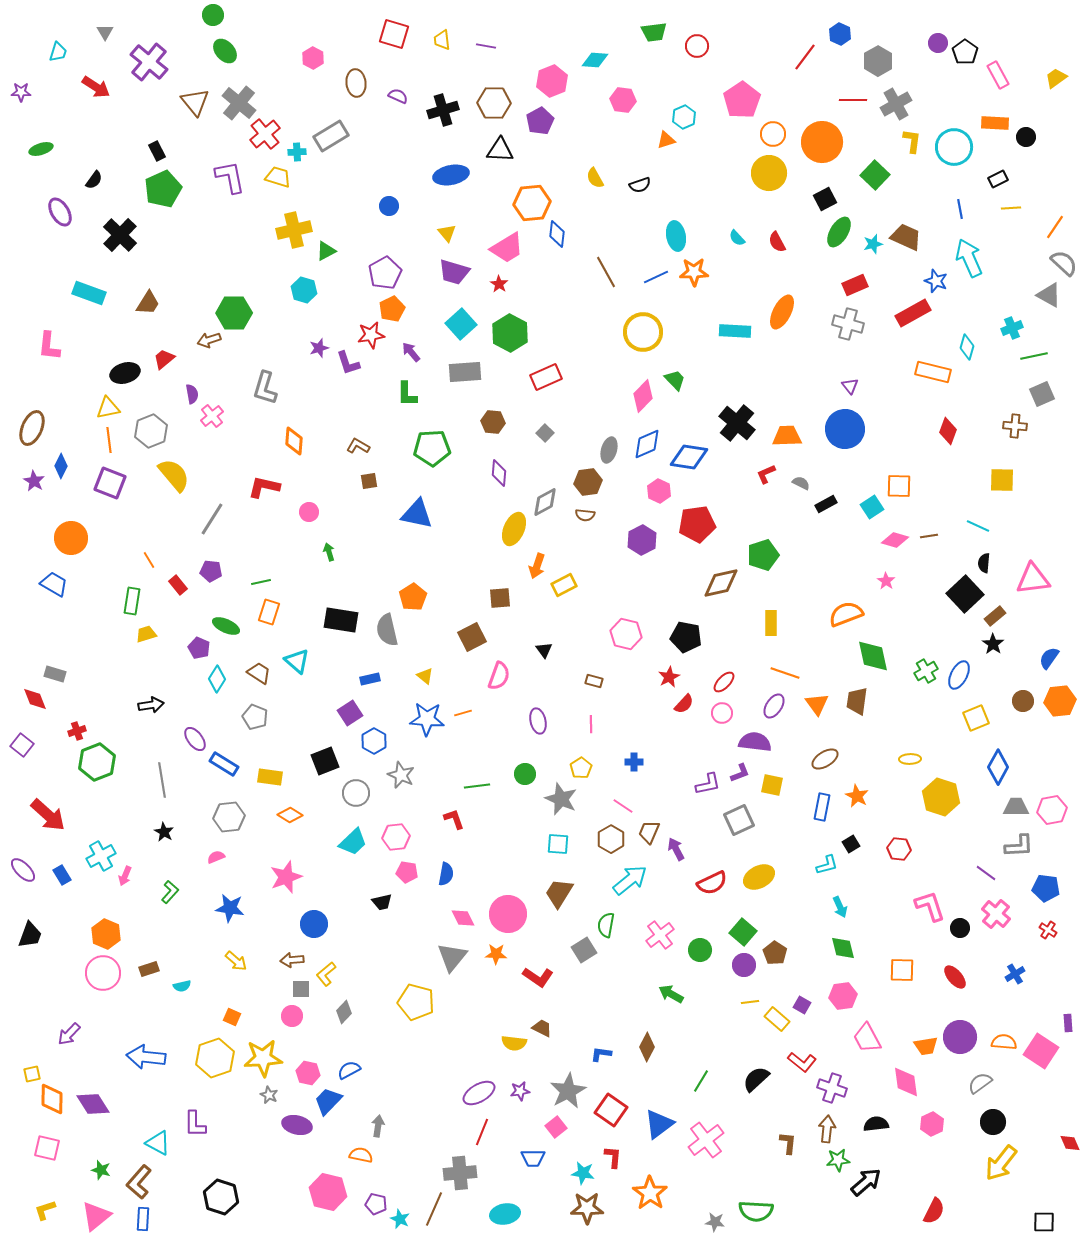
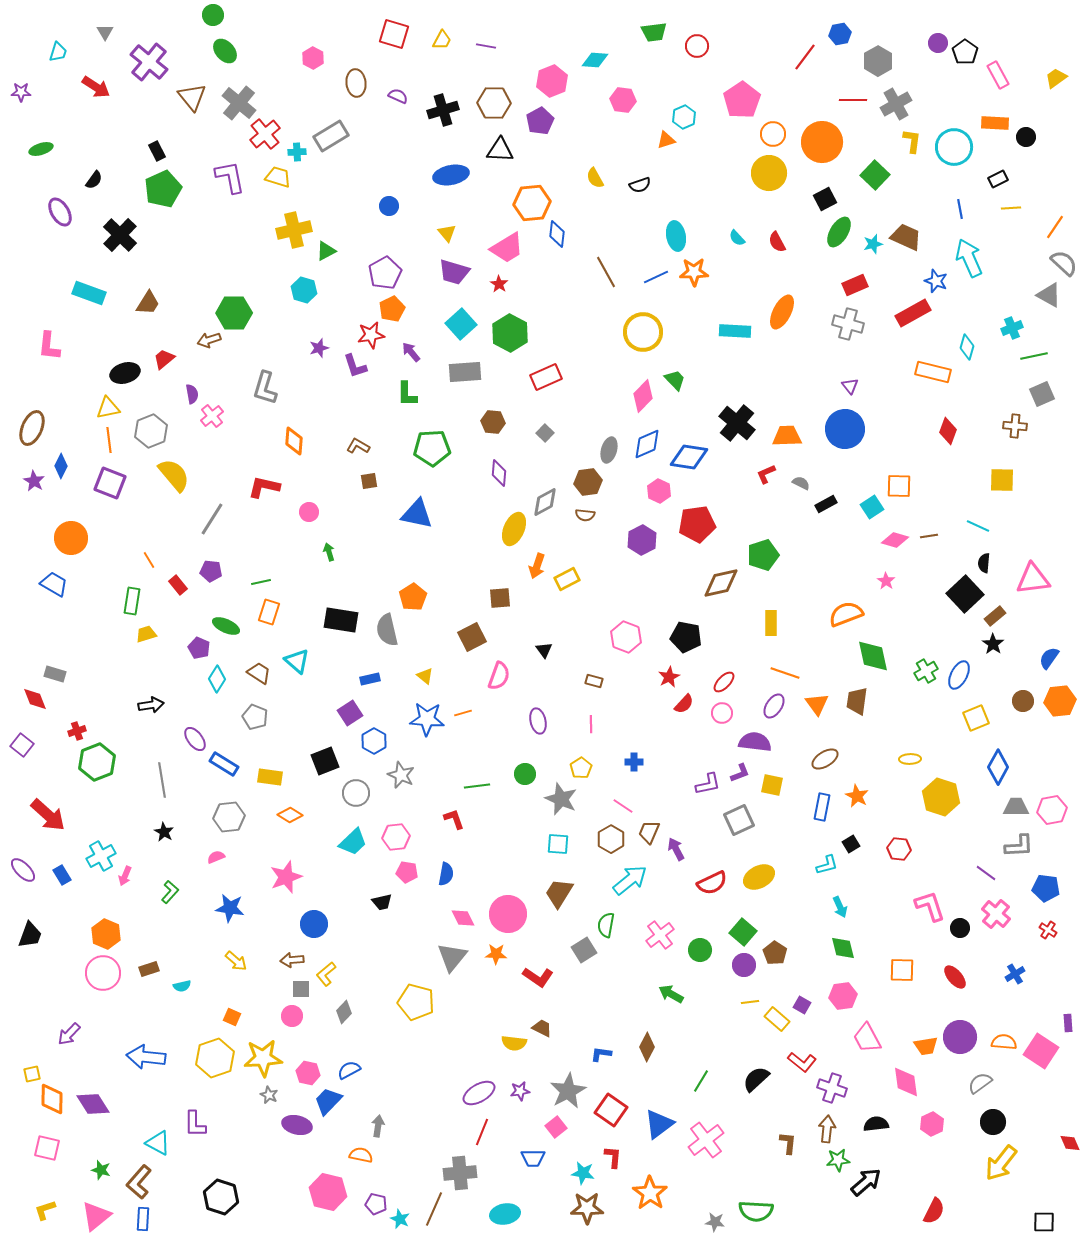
blue hexagon at (840, 34): rotated 25 degrees clockwise
yellow trapezoid at (442, 40): rotated 145 degrees counterclockwise
brown triangle at (195, 102): moved 3 px left, 5 px up
purple L-shape at (348, 363): moved 7 px right, 3 px down
yellow rectangle at (564, 585): moved 3 px right, 6 px up
pink hexagon at (626, 634): moved 3 px down; rotated 8 degrees clockwise
